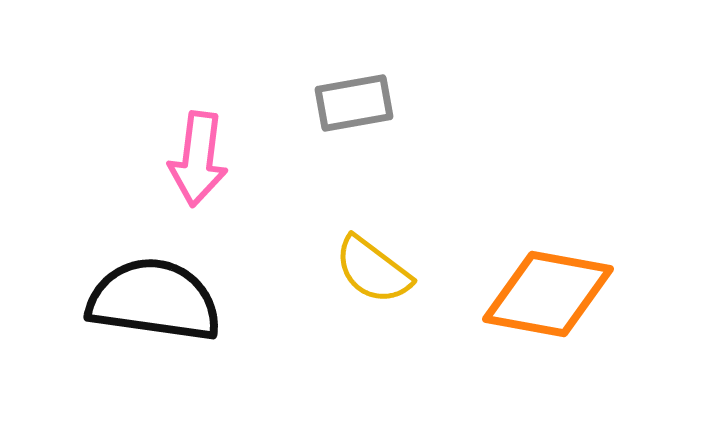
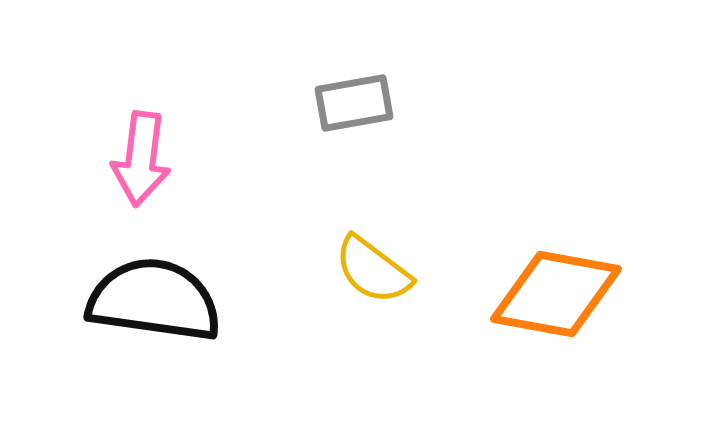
pink arrow: moved 57 px left
orange diamond: moved 8 px right
